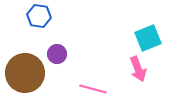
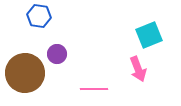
cyan square: moved 1 px right, 3 px up
pink line: moved 1 px right; rotated 16 degrees counterclockwise
